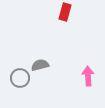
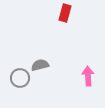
red rectangle: moved 1 px down
